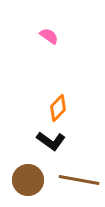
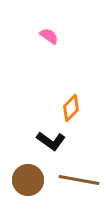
orange diamond: moved 13 px right
